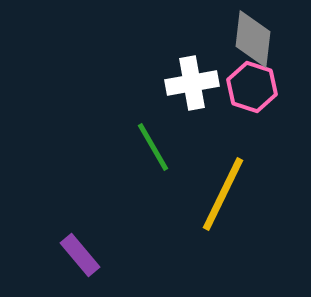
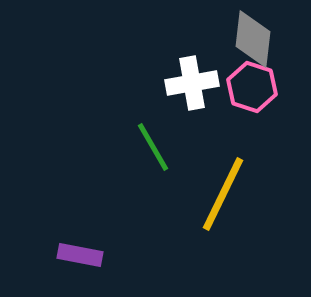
purple rectangle: rotated 39 degrees counterclockwise
